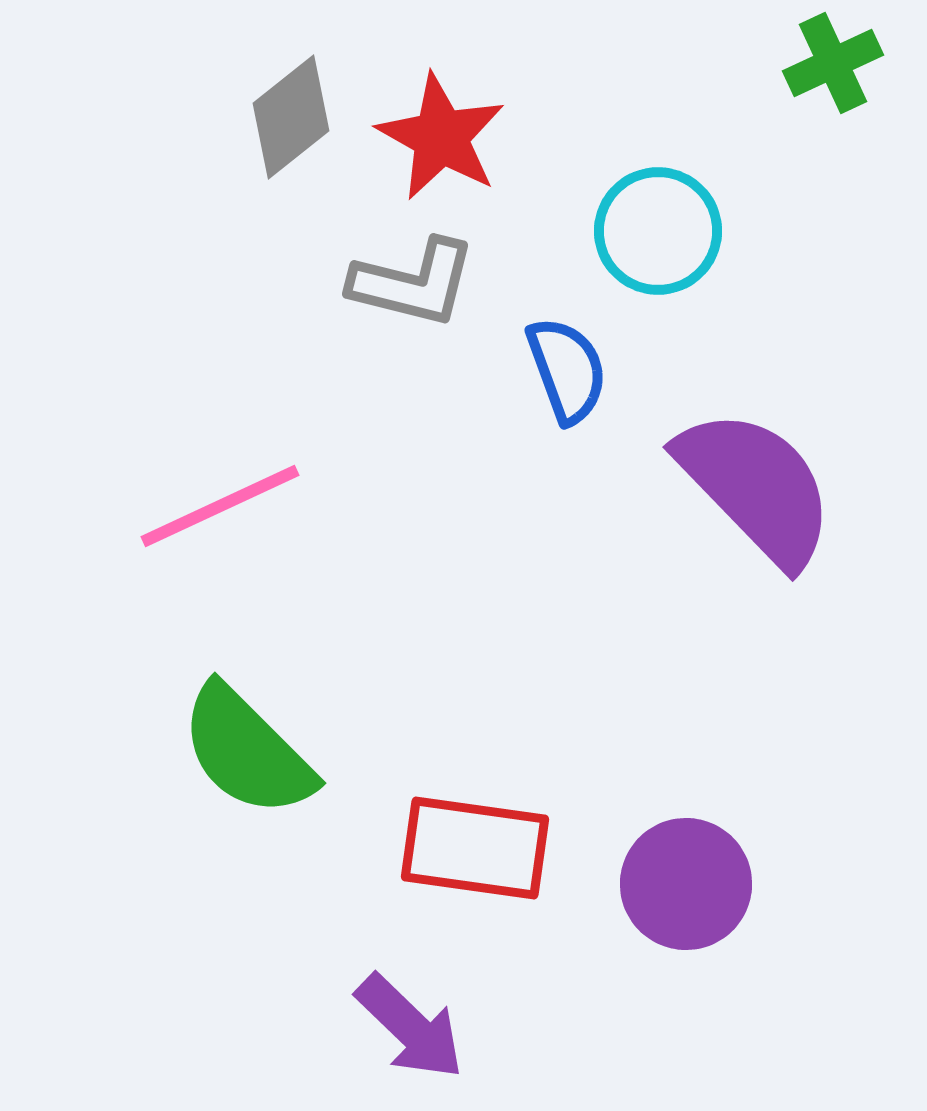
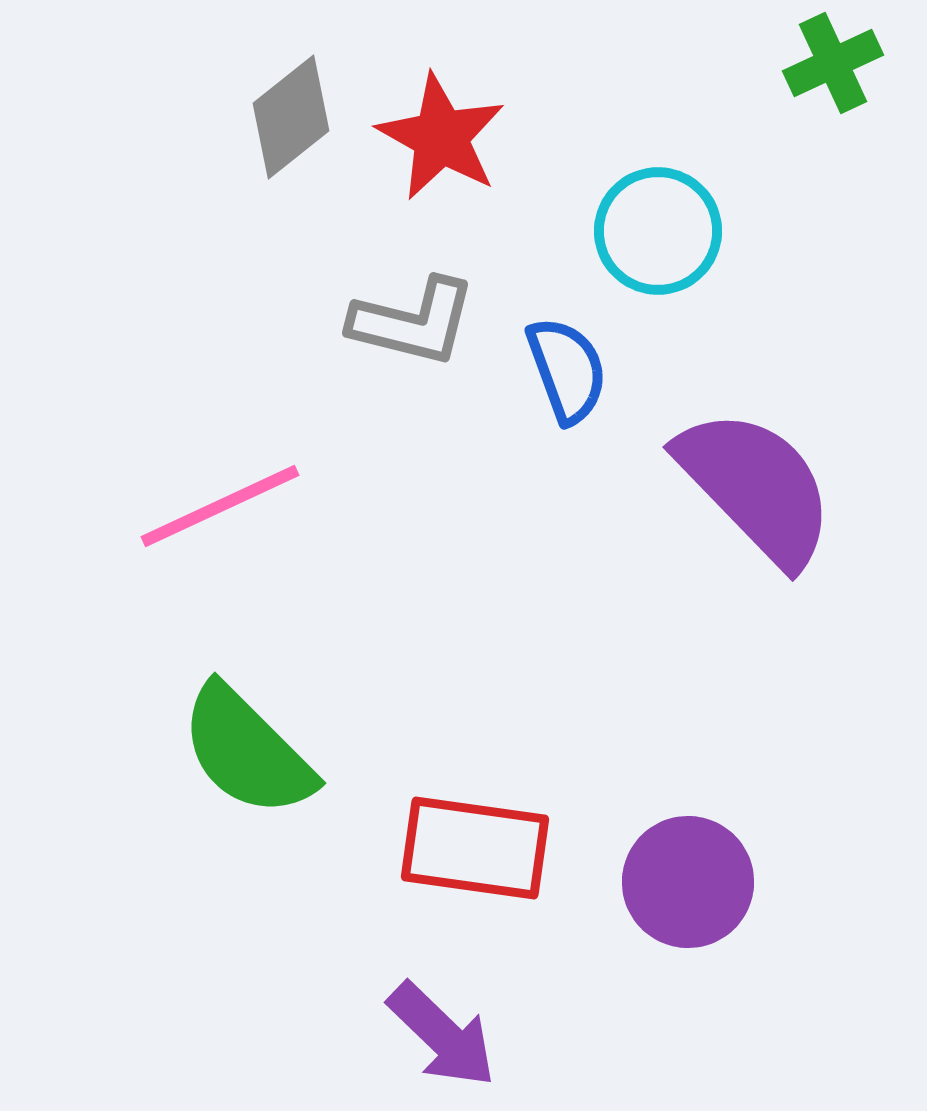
gray L-shape: moved 39 px down
purple circle: moved 2 px right, 2 px up
purple arrow: moved 32 px right, 8 px down
